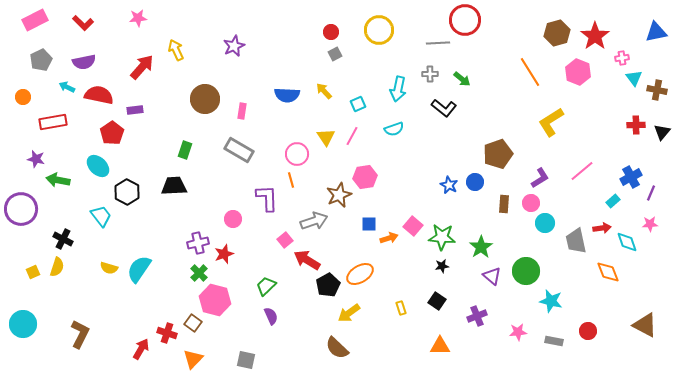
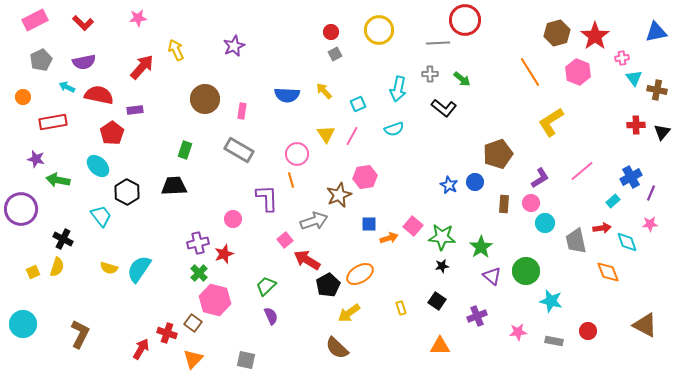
yellow triangle at (326, 137): moved 3 px up
